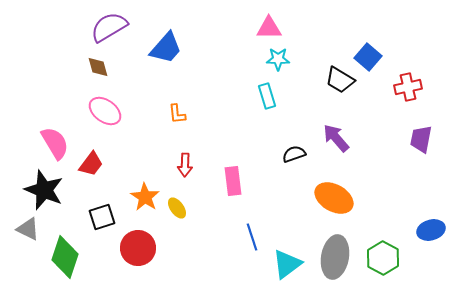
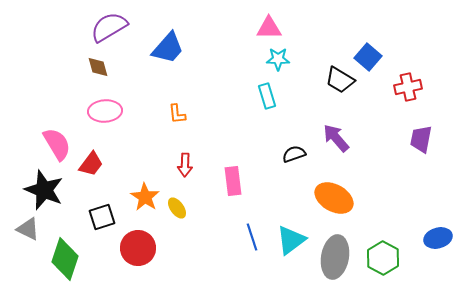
blue trapezoid: moved 2 px right
pink ellipse: rotated 40 degrees counterclockwise
pink semicircle: moved 2 px right, 1 px down
blue ellipse: moved 7 px right, 8 px down
green diamond: moved 2 px down
cyan triangle: moved 4 px right, 24 px up
